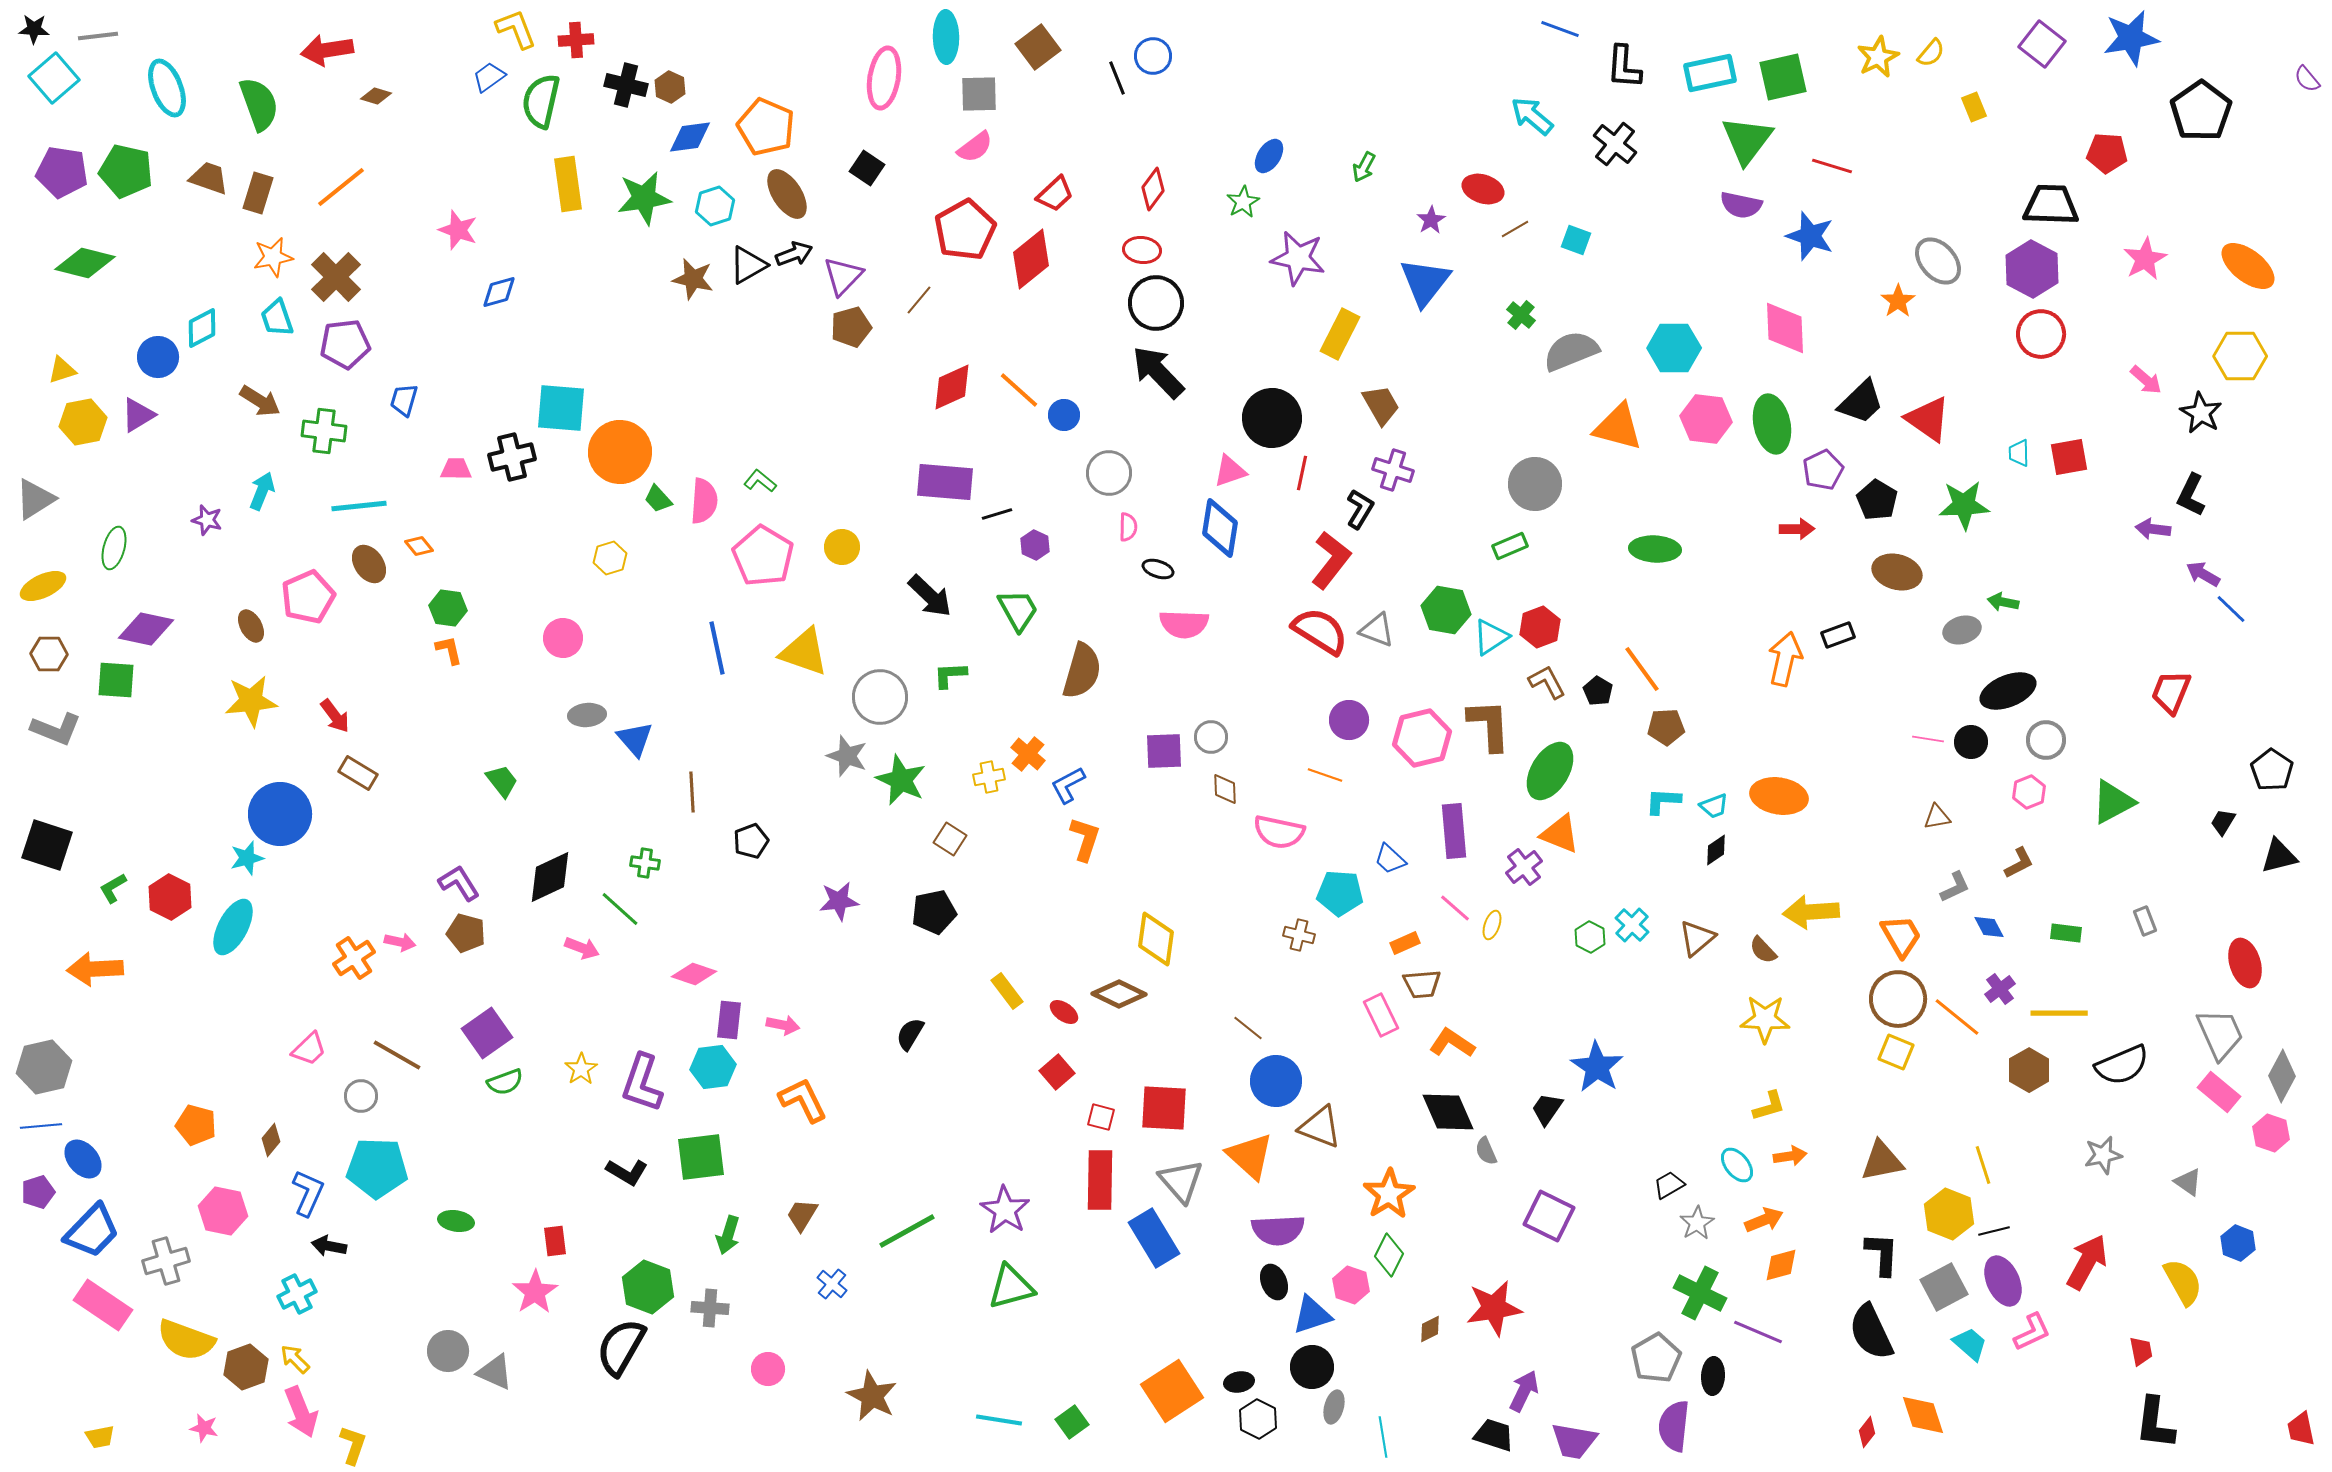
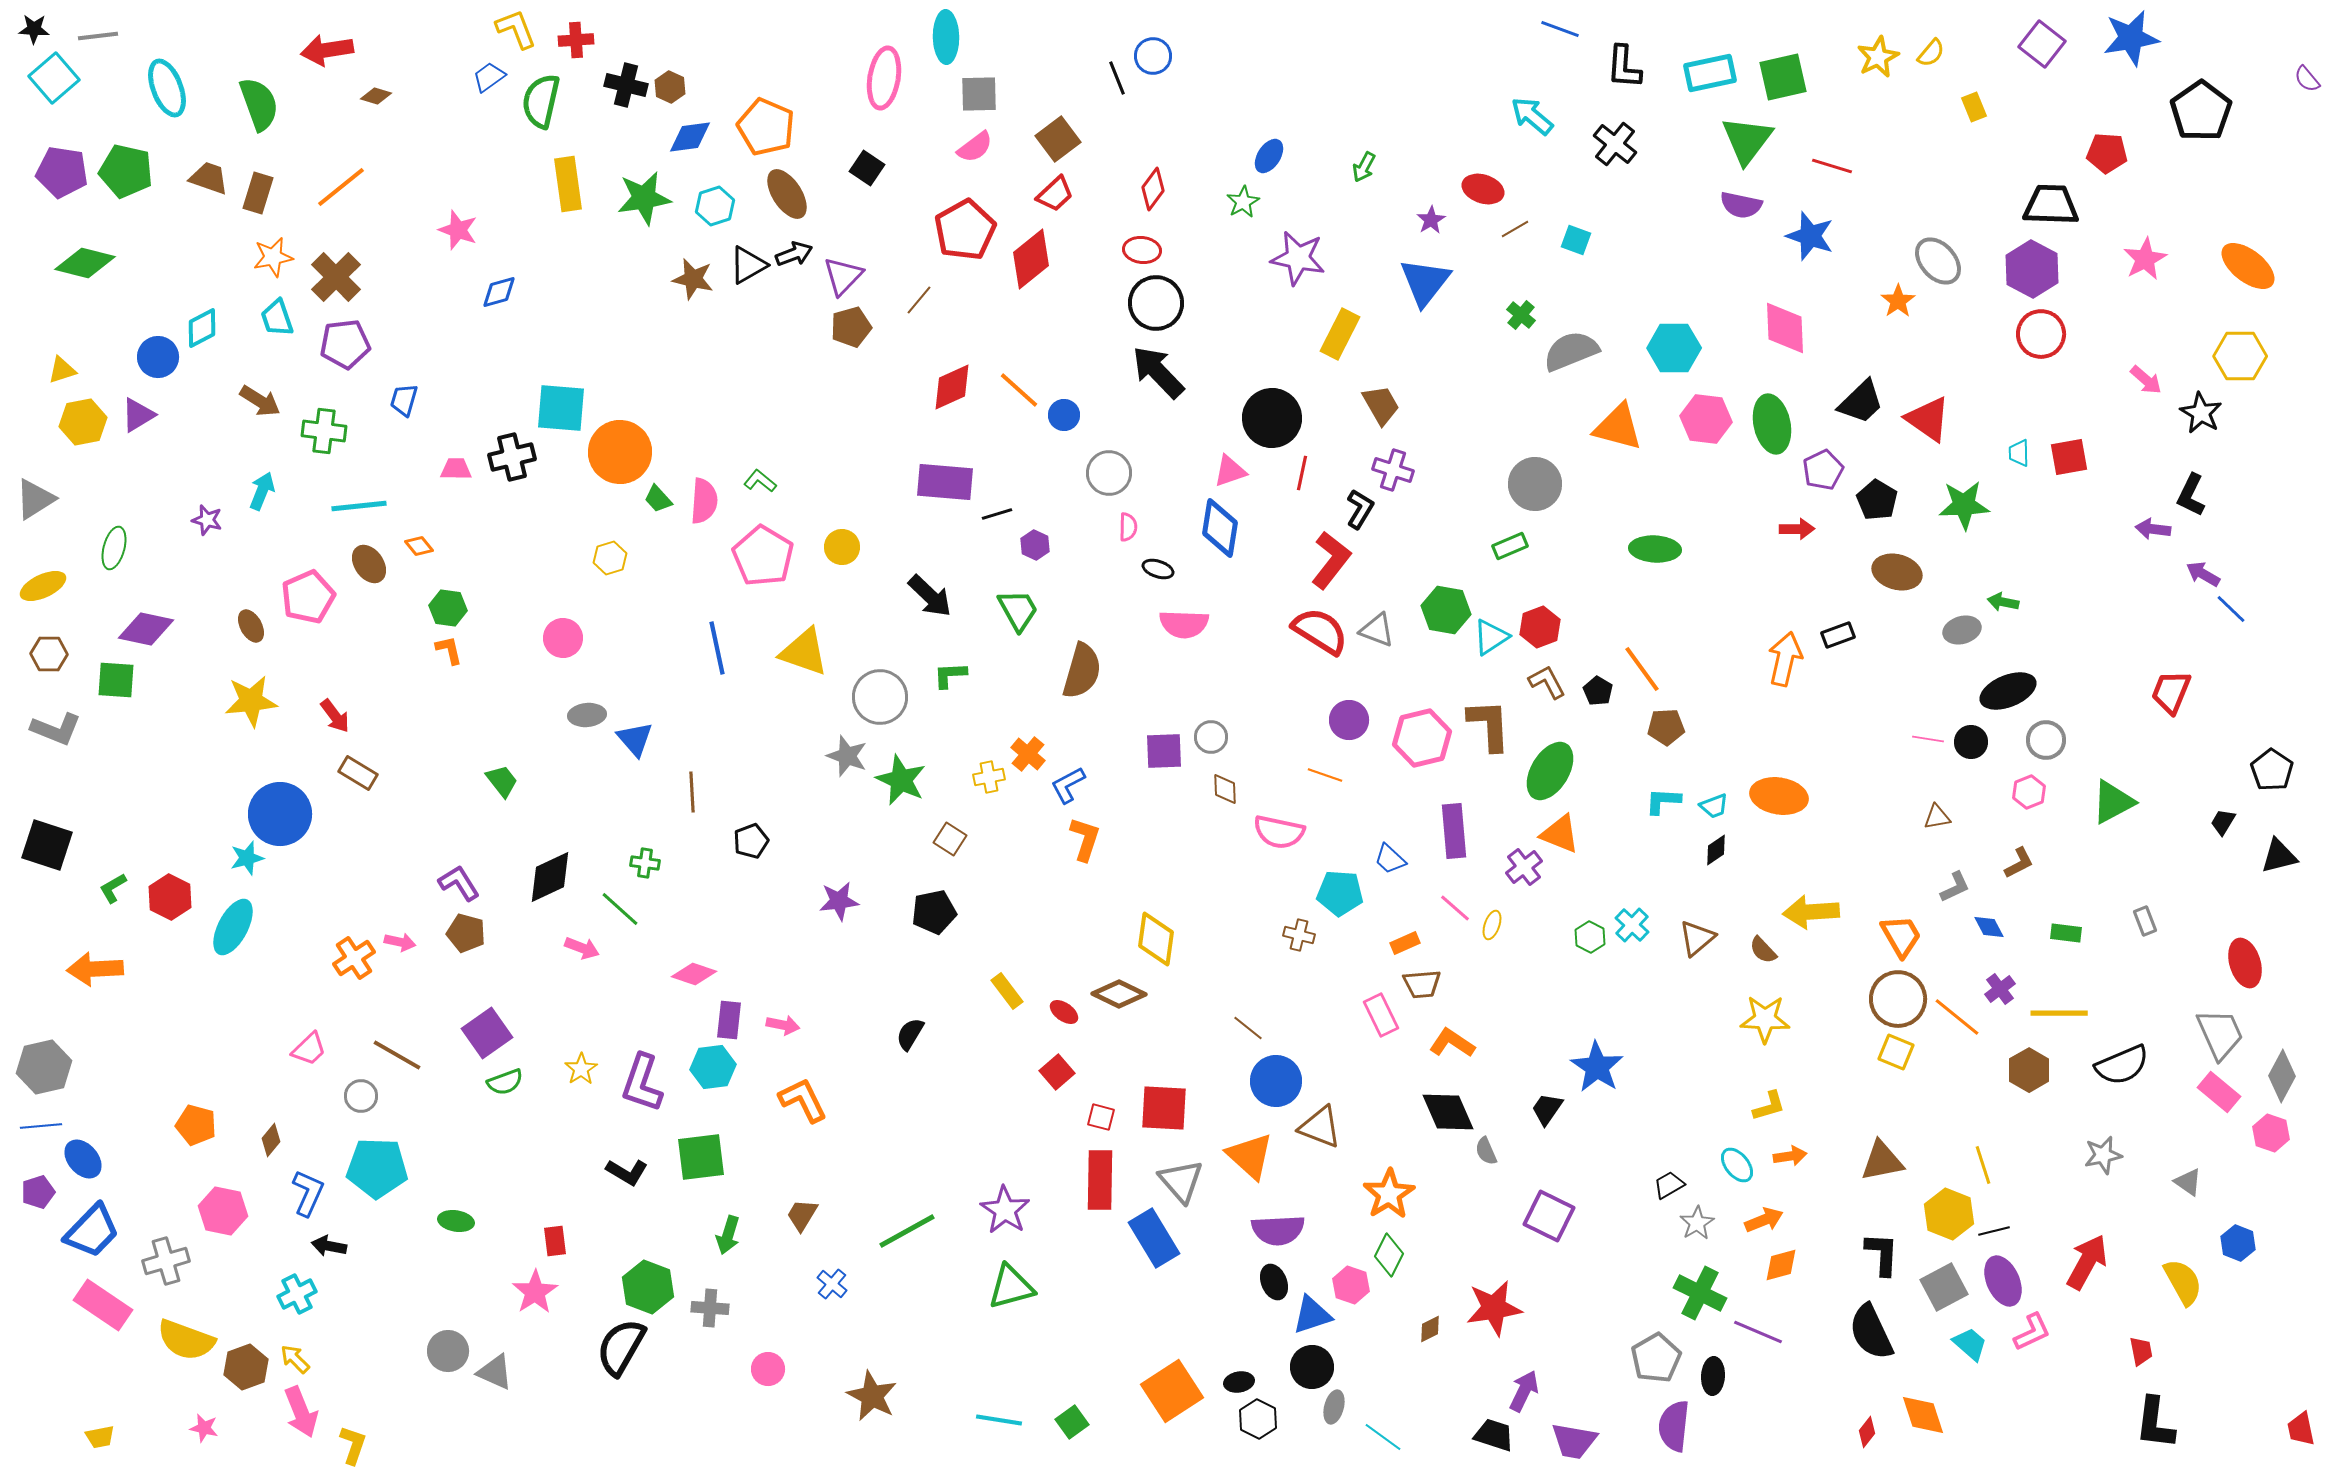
brown square at (1038, 47): moved 20 px right, 92 px down
cyan line at (1383, 1437): rotated 45 degrees counterclockwise
